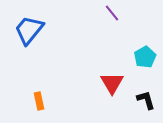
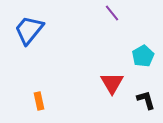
cyan pentagon: moved 2 px left, 1 px up
